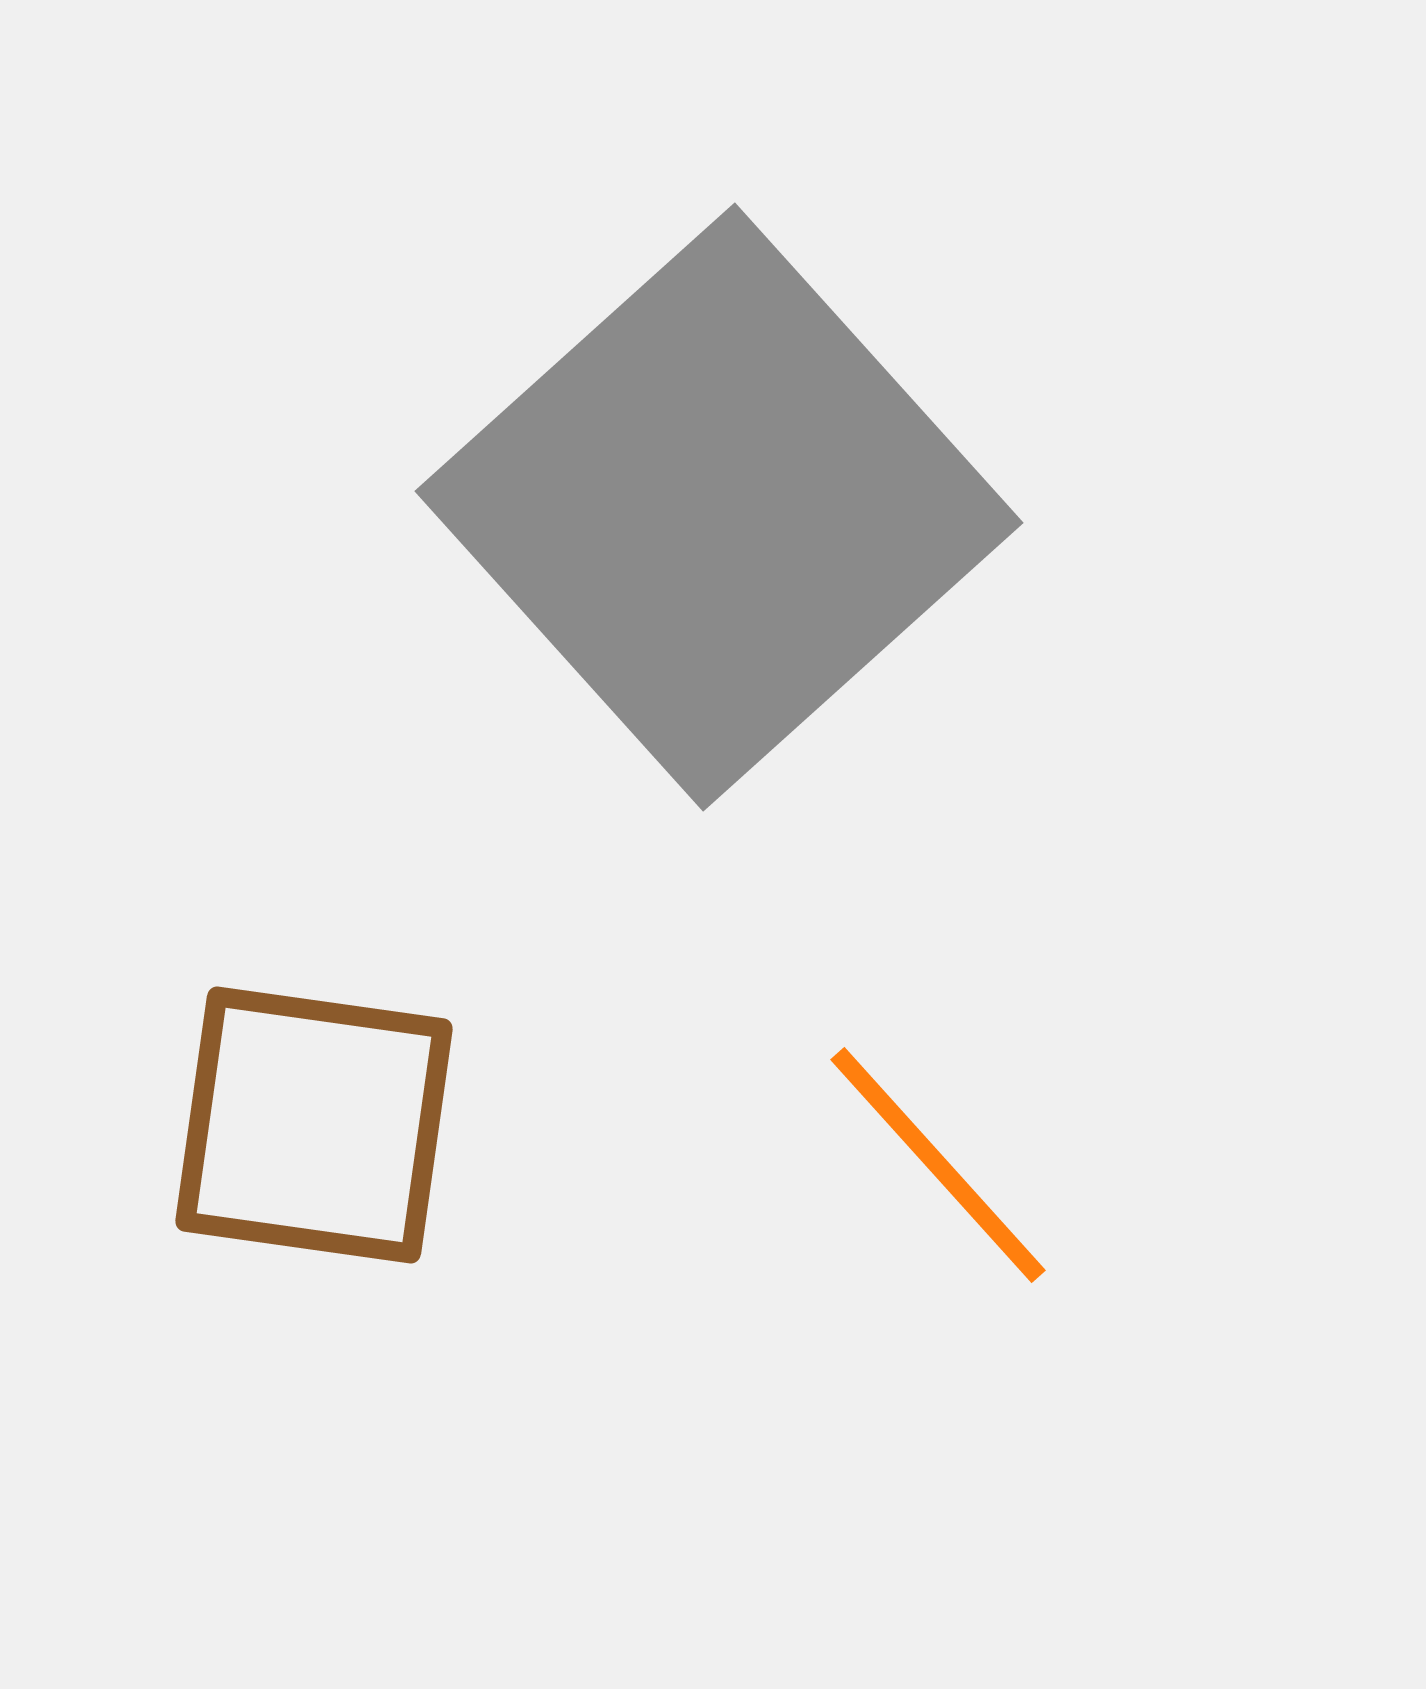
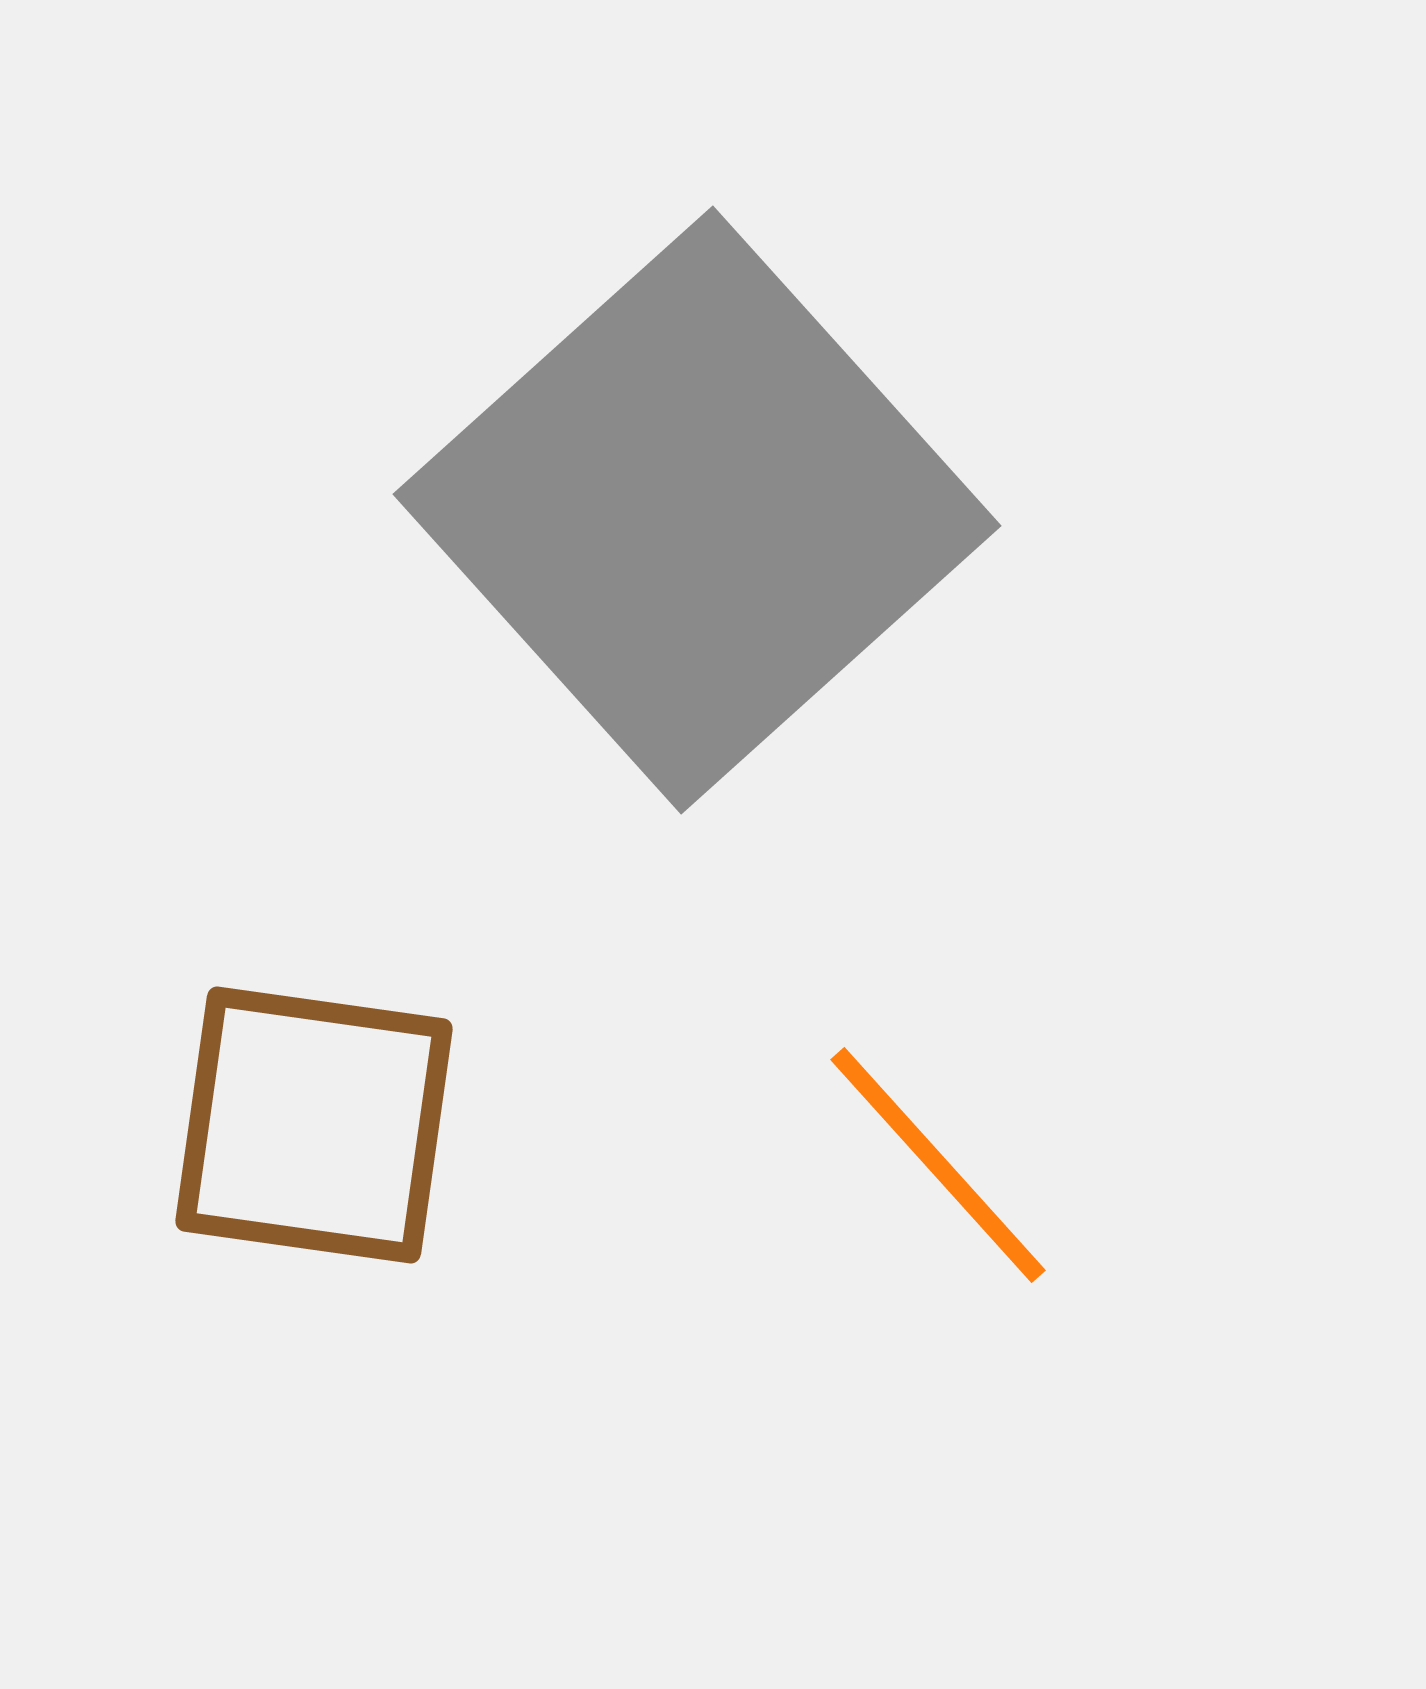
gray square: moved 22 px left, 3 px down
